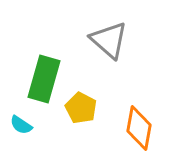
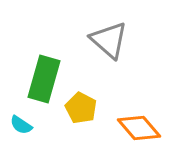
orange diamond: rotated 51 degrees counterclockwise
